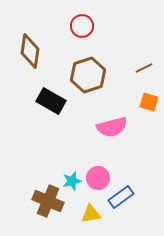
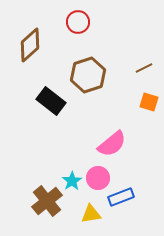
red circle: moved 4 px left, 4 px up
brown diamond: moved 6 px up; rotated 40 degrees clockwise
black rectangle: rotated 8 degrees clockwise
pink semicircle: moved 17 px down; rotated 24 degrees counterclockwise
cyan star: rotated 18 degrees counterclockwise
blue rectangle: rotated 15 degrees clockwise
brown cross: moved 1 px left; rotated 28 degrees clockwise
